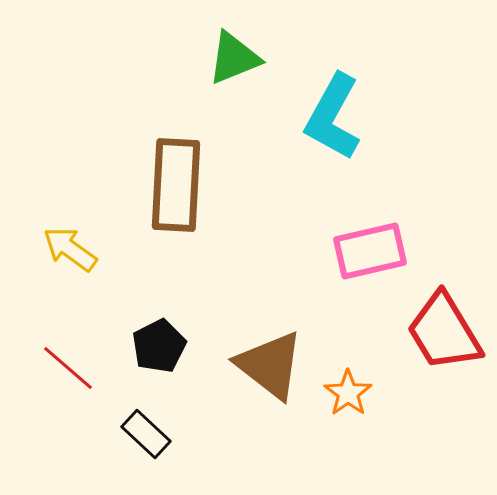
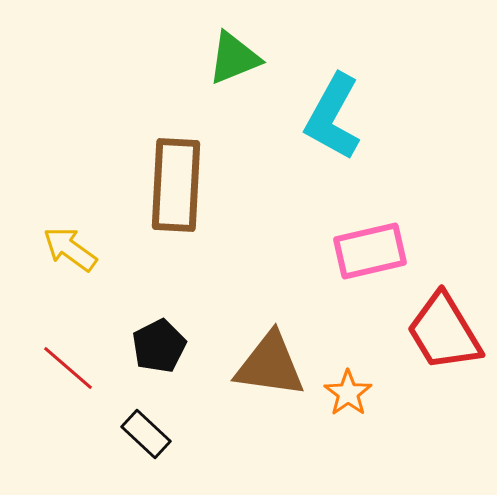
brown triangle: rotated 30 degrees counterclockwise
